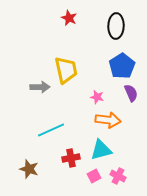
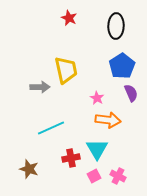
pink star: moved 1 px down; rotated 16 degrees clockwise
cyan line: moved 2 px up
cyan triangle: moved 4 px left, 1 px up; rotated 45 degrees counterclockwise
